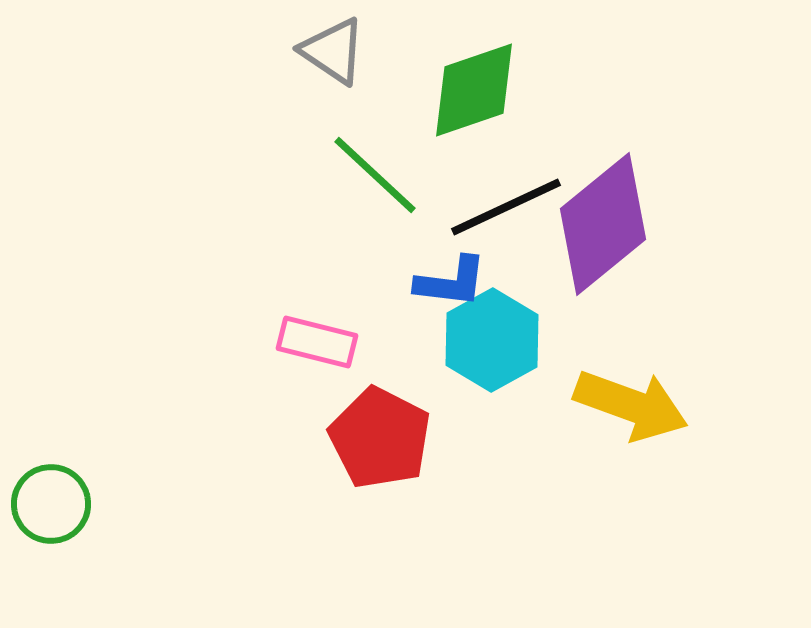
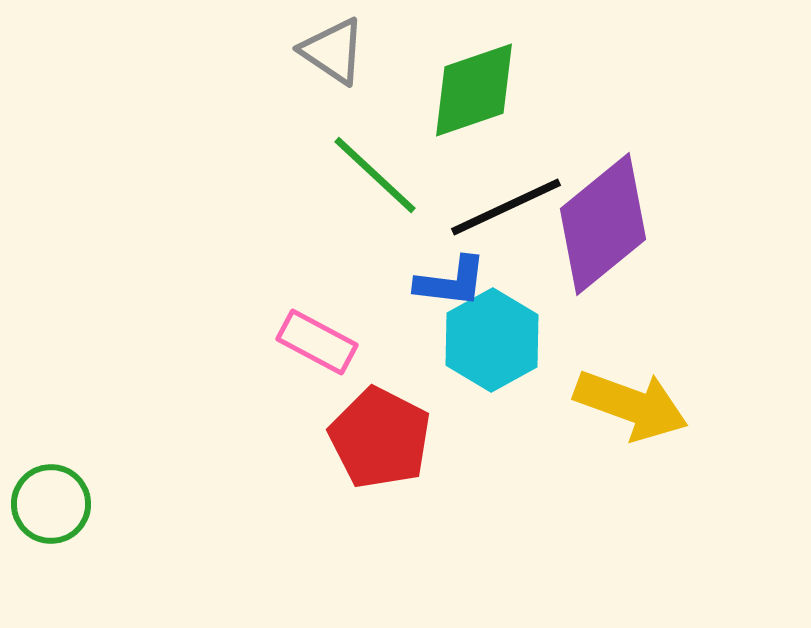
pink rectangle: rotated 14 degrees clockwise
